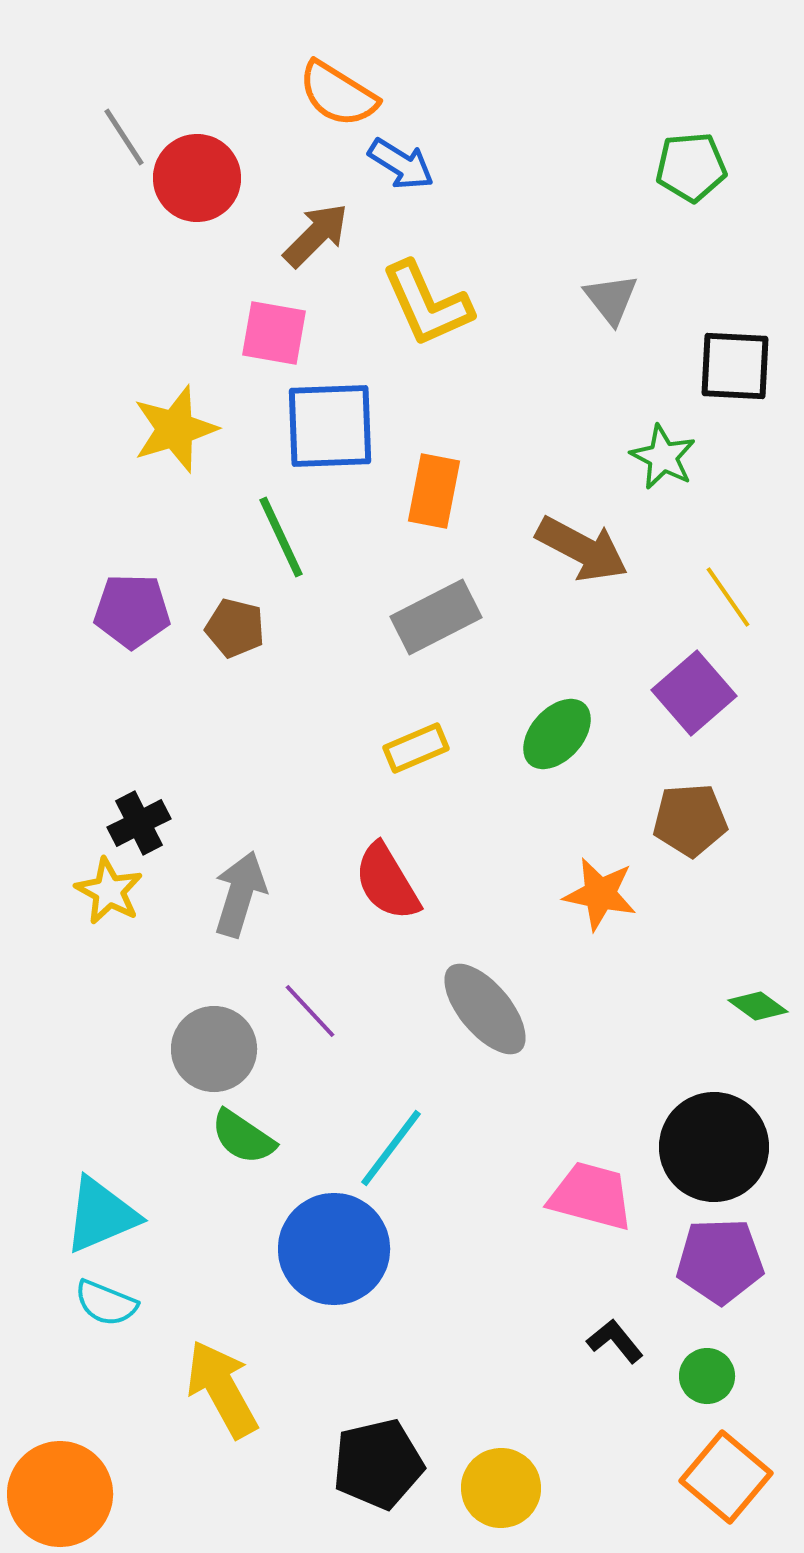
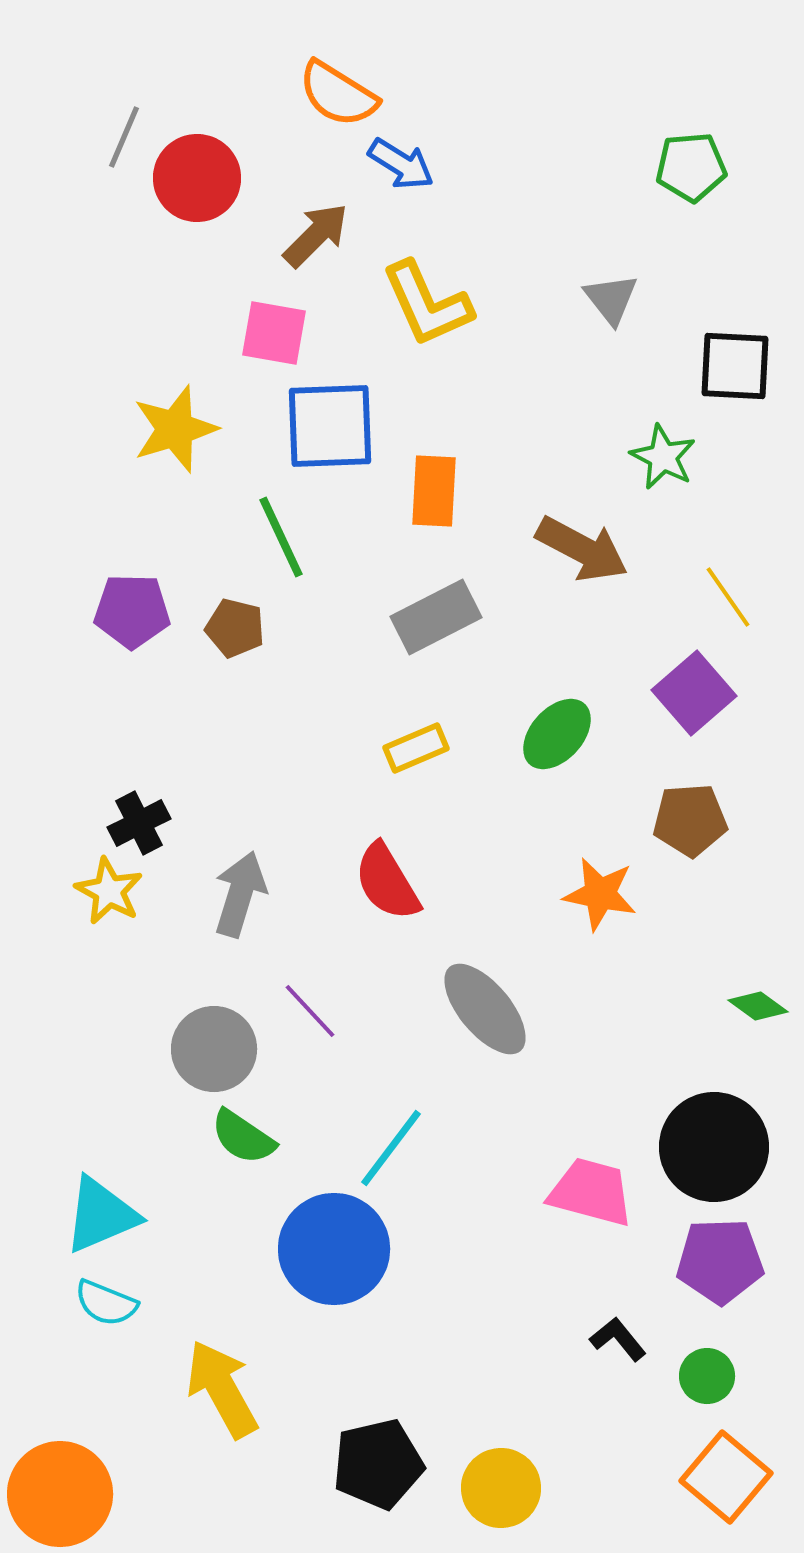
gray line at (124, 137): rotated 56 degrees clockwise
orange rectangle at (434, 491): rotated 8 degrees counterclockwise
pink trapezoid at (591, 1196): moved 4 px up
black L-shape at (615, 1341): moved 3 px right, 2 px up
